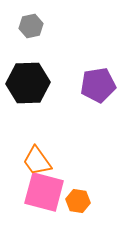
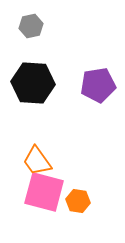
black hexagon: moved 5 px right; rotated 6 degrees clockwise
